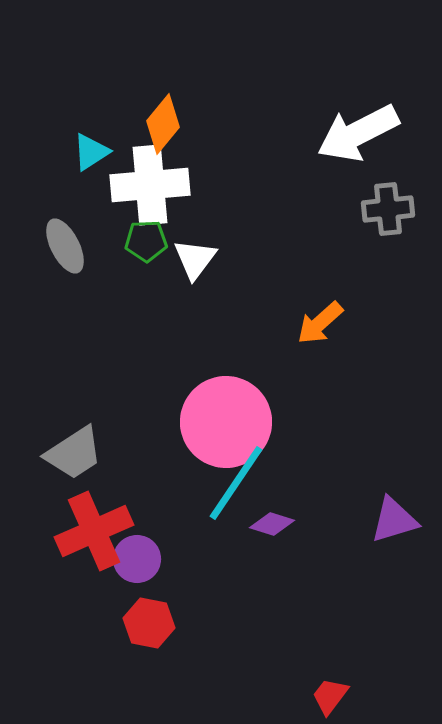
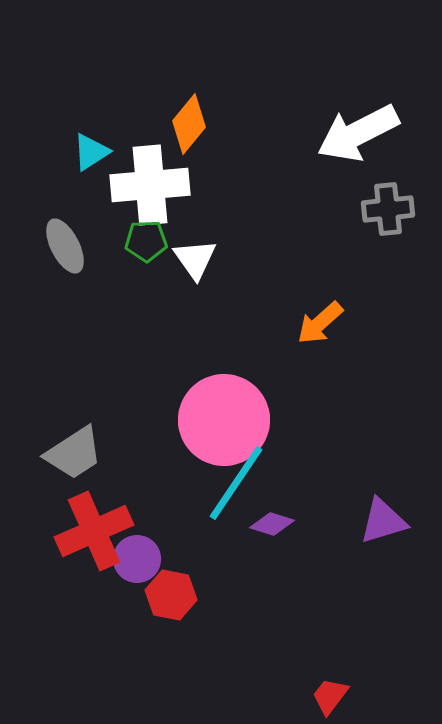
orange diamond: moved 26 px right
white triangle: rotated 12 degrees counterclockwise
pink circle: moved 2 px left, 2 px up
purple triangle: moved 11 px left, 1 px down
red hexagon: moved 22 px right, 28 px up
